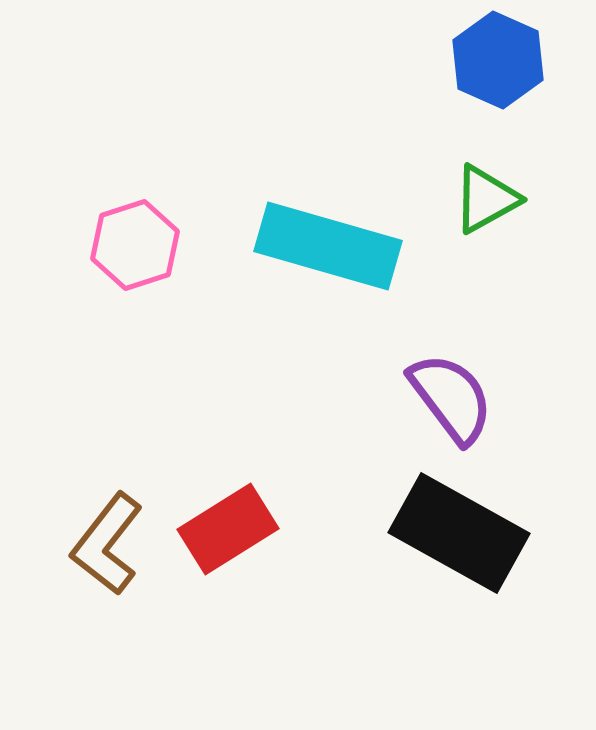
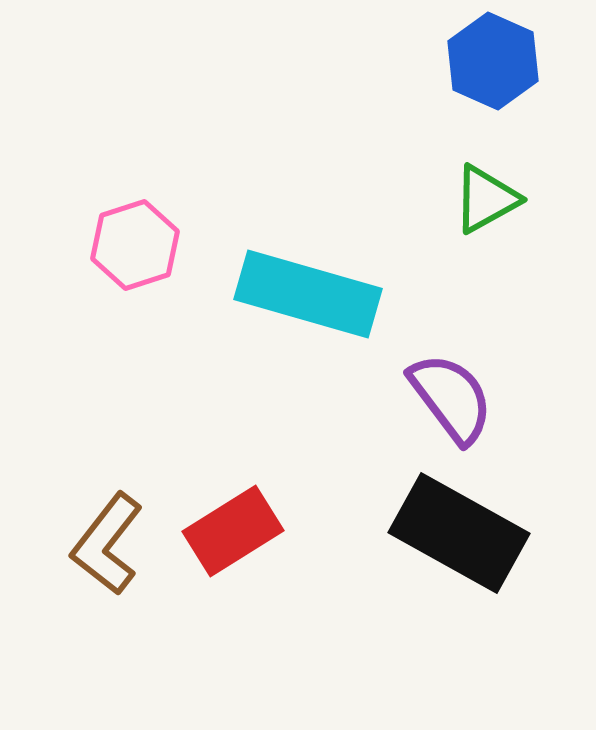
blue hexagon: moved 5 px left, 1 px down
cyan rectangle: moved 20 px left, 48 px down
red rectangle: moved 5 px right, 2 px down
